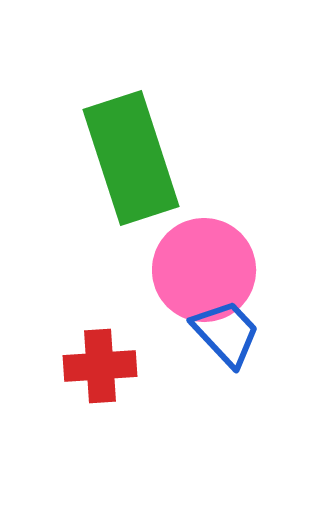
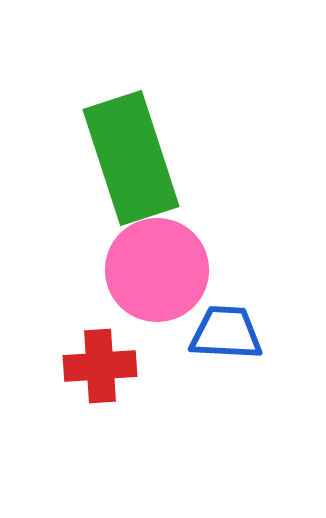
pink circle: moved 47 px left
blue trapezoid: rotated 44 degrees counterclockwise
